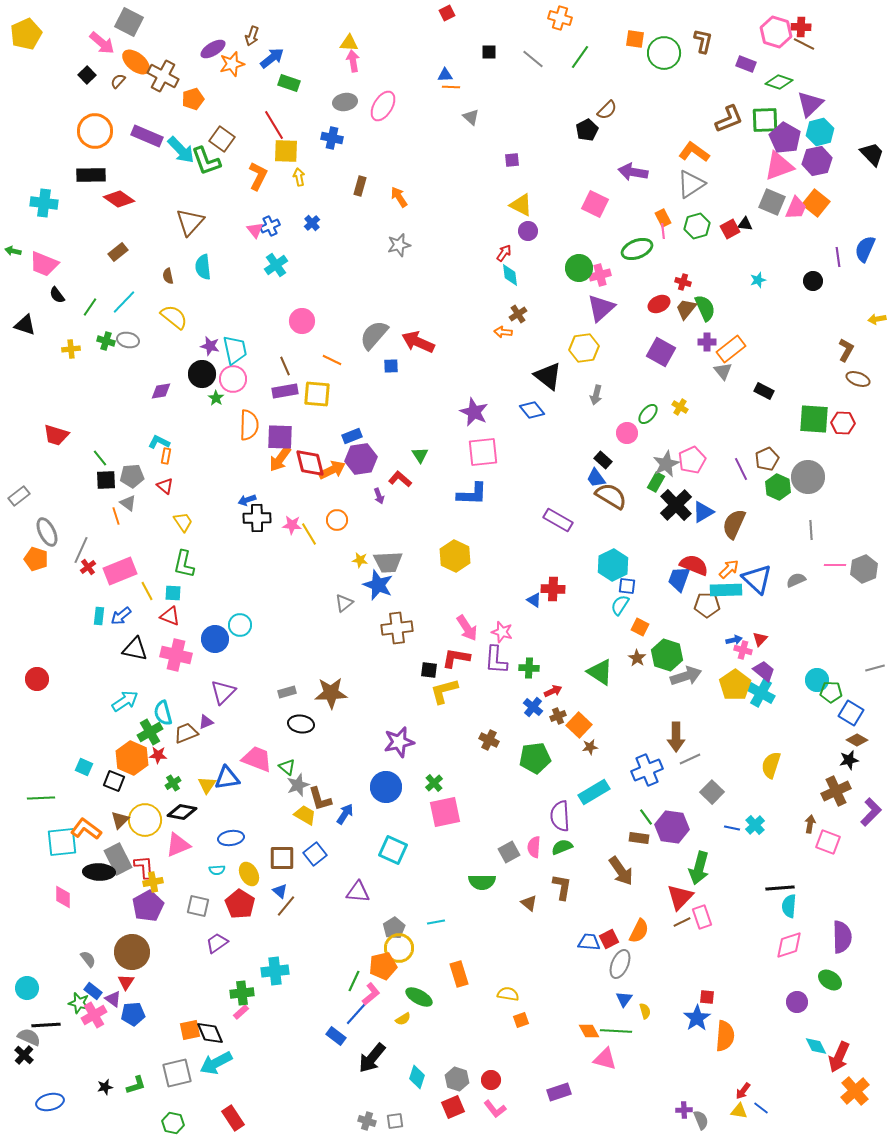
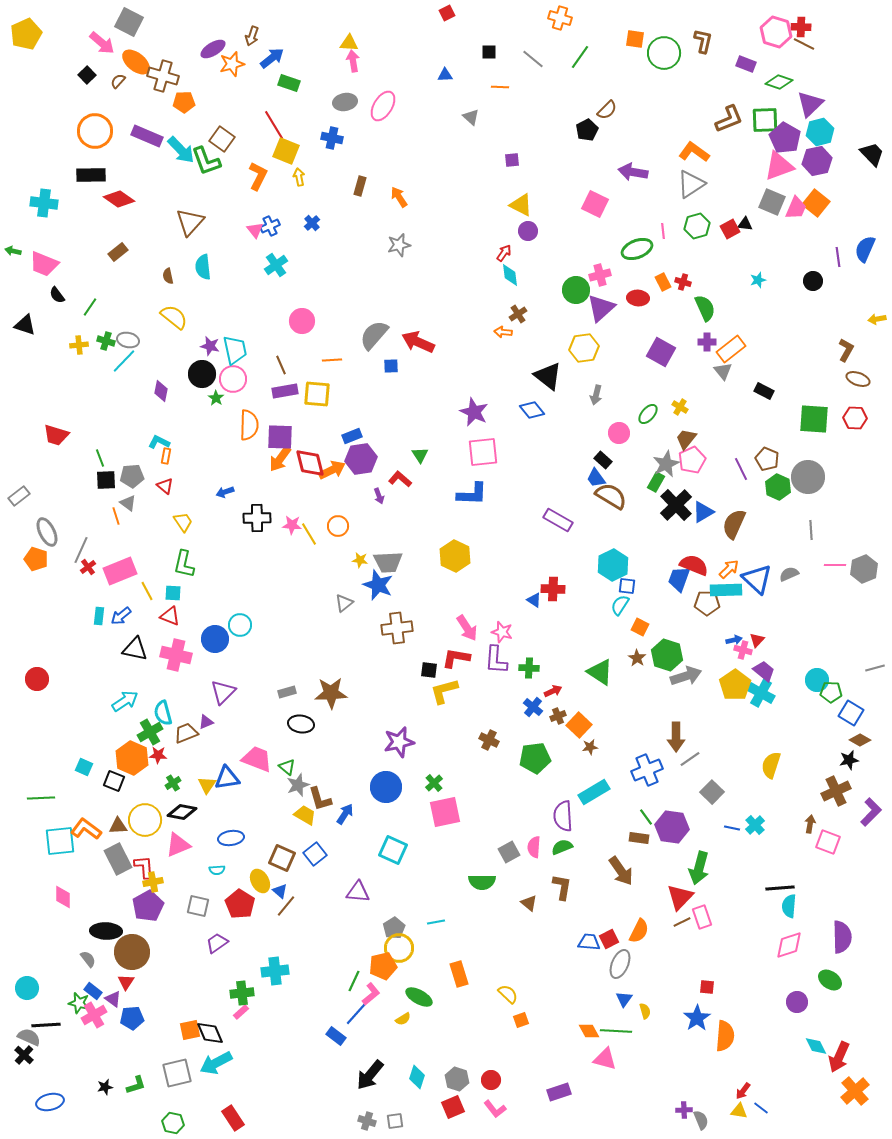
brown cross at (163, 76): rotated 12 degrees counterclockwise
orange line at (451, 87): moved 49 px right
orange pentagon at (193, 99): moved 9 px left, 3 px down; rotated 15 degrees clockwise
yellow square at (286, 151): rotated 20 degrees clockwise
orange rectangle at (663, 218): moved 64 px down
green circle at (579, 268): moved 3 px left, 22 px down
cyan line at (124, 302): moved 59 px down
red ellipse at (659, 304): moved 21 px left, 6 px up; rotated 30 degrees clockwise
brown trapezoid at (686, 309): moved 130 px down
yellow cross at (71, 349): moved 8 px right, 4 px up
orange line at (332, 360): rotated 30 degrees counterclockwise
brown line at (285, 366): moved 4 px left, 1 px up
purple diamond at (161, 391): rotated 70 degrees counterclockwise
red hexagon at (843, 423): moved 12 px right, 5 px up
pink circle at (627, 433): moved 8 px left
green line at (100, 458): rotated 18 degrees clockwise
brown pentagon at (767, 459): rotated 25 degrees counterclockwise
blue arrow at (247, 500): moved 22 px left, 8 px up
orange circle at (337, 520): moved 1 px right, 6 px down
gray semicircle at (796, 580): moved 7 px left, 6 px up
brown pentagon at (707, 605): moved 2 px up
red triangle at (760, 639): moved 3 px left, 1 px down
brown diamond at (857, 740): moved 3 px right
gray line at (690, 759): rotated 10 degrees counterclockwise
purple semicircle at (560, 816): moved 3 px right
brown triangle at (120, 820): moved 2 px left, 6 px down; rotated 42 degrees clockwise
cyan square at (62, 842): moved 2 px left, 1 px up
brown square at (282, 858): rotated 24 degrees clockwise
black ellipse at (99, 872): moved 7 px right, 59 px down
yellow ellipse at (249, 874): moved 11 px right, 7 px down
yellow semicircle at (508, 994): rotated 35 degrees clockwise
red square at (707, 997): moved 10 px up
blue pentagon at (133, 1014): moved 1 px left, 4 px down
black arrow at (372, 1058): moved 2 px left, 17 px down
